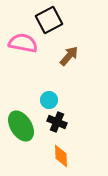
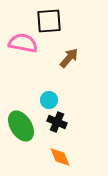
black square: moved 1 px down; rotated 24 degrees clockwise
brown arrow: moved 2 px down
orange diamond: moved 1 px left, 1 px down; rotated 20 degrees counterclockwise
